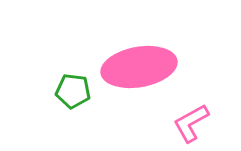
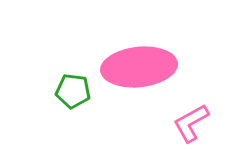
pink ellipse: rotated 4 degrees clockwise
